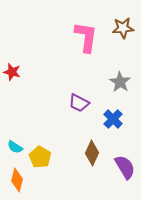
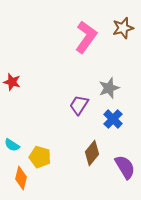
brown star: rotated 10 degrees counterclockwise
pink L-shape: rotated 28 degrees clockwise
red star: moved 10 px down
gray star: moved 11 px left, 6 px down; rotated 20 degrees clockwise
purple trapezoid: moved 2 px down; rotated 95 degrees clockwise
cyan semicircle: moved 3 px left, 2 px up
brown diamond: rotated 15 degrees clockwise
yellow pentagon: rotated 15 degrees counterclockwise
orange diamond: moved 4 px right, 2 px up
